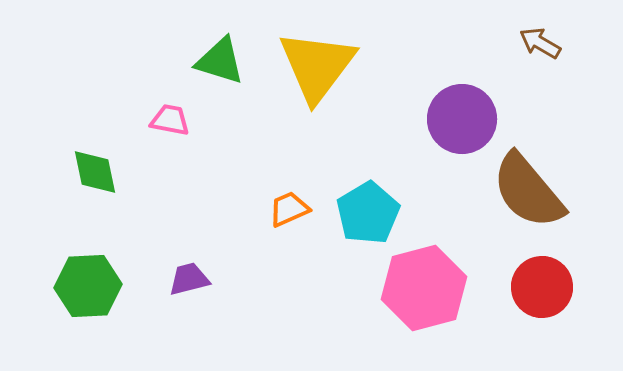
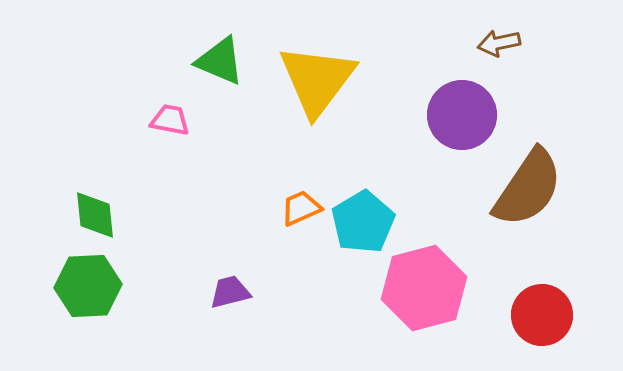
brown arrow: moved 41 px left; rotated 42 degrees counterclockwise
green triangle: rotated 6 degrees clockwise
yellow triangle: moved 14 px down
purple circle: moved 4 px up
green diamond: moved 43 px down; rotated 6 degrees clockwise
brown semicircle: moved 3 px up; rotated 106 degrees counterclockwise
orange trapezoid: moved 12 px right, 1 px up
cyan pentagon: moved 5 px left, 9 px down
purple trapezoid: moved 41 px right, 13 px down
red circle: moved 28 px down
